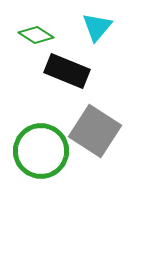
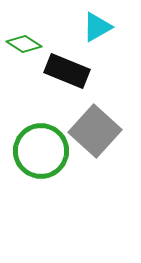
cyan triangle: rotated 20 degrees clockwise
green diamond: moved 12 px left, 9 px down
gray square: rotated 9 degrees clockwise
